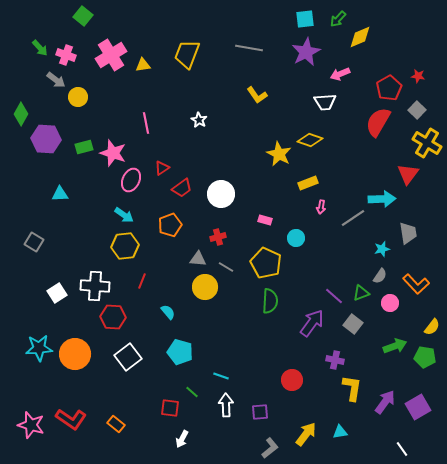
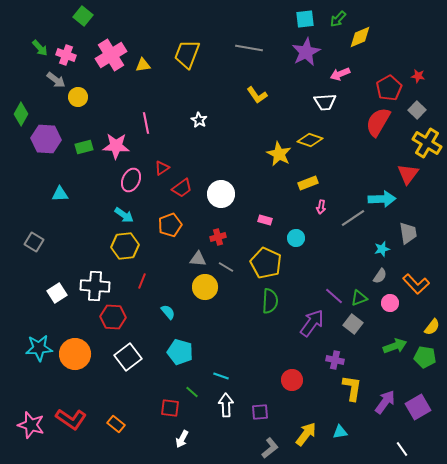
pink star at (113, 153): moved 3 px right, 7 px up; rotated 16 degrees counterclockwise
green triangle at (361, 293): moved 2 px left, 5 px down
